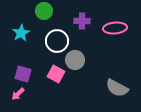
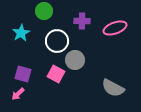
pink ellipse: rotated 15 degrees counterclockwise
gray semicircle: moved 4 px left
